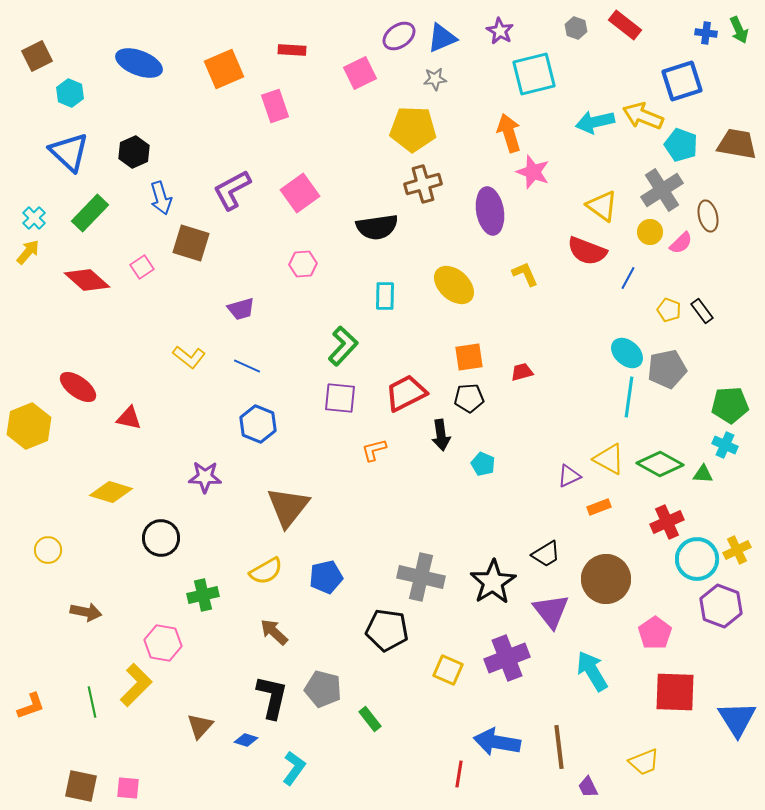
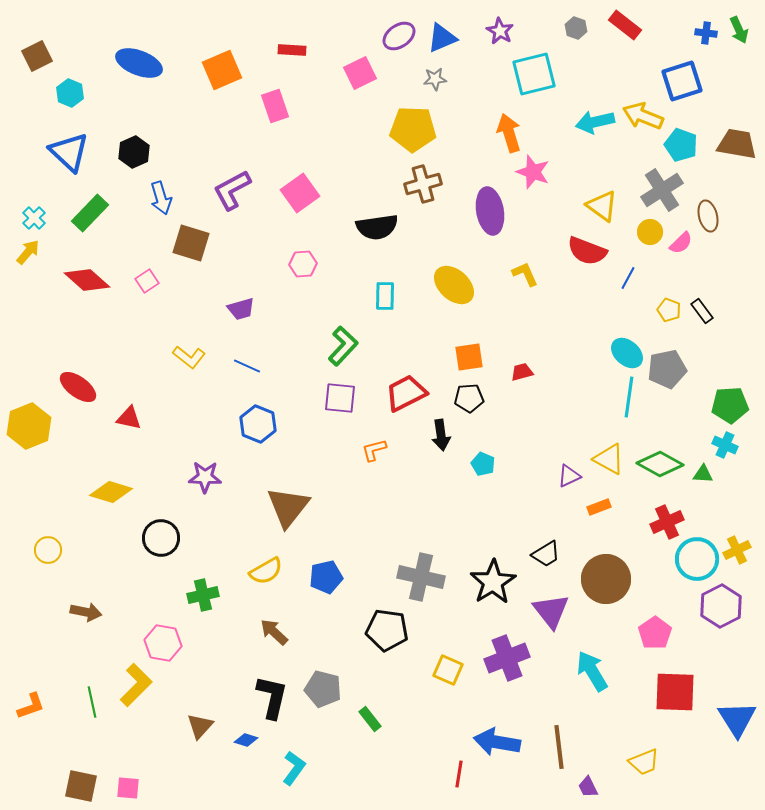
orange square at (224, 69): moved 2 px left, 1 px down
pink square at (142, 267): moved 5 px right, 14 px down
purple hexagon at (721, 606): rotated 12 degrees clockwise
